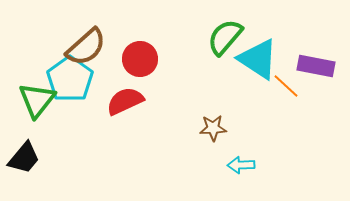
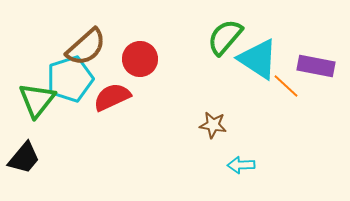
cyan pentagon: rotated 18 degrees clockwise
red semicircle: moved 13 px left, 4 px up
brown star: moved 3 px up; rotated 12 degrees clockwise
